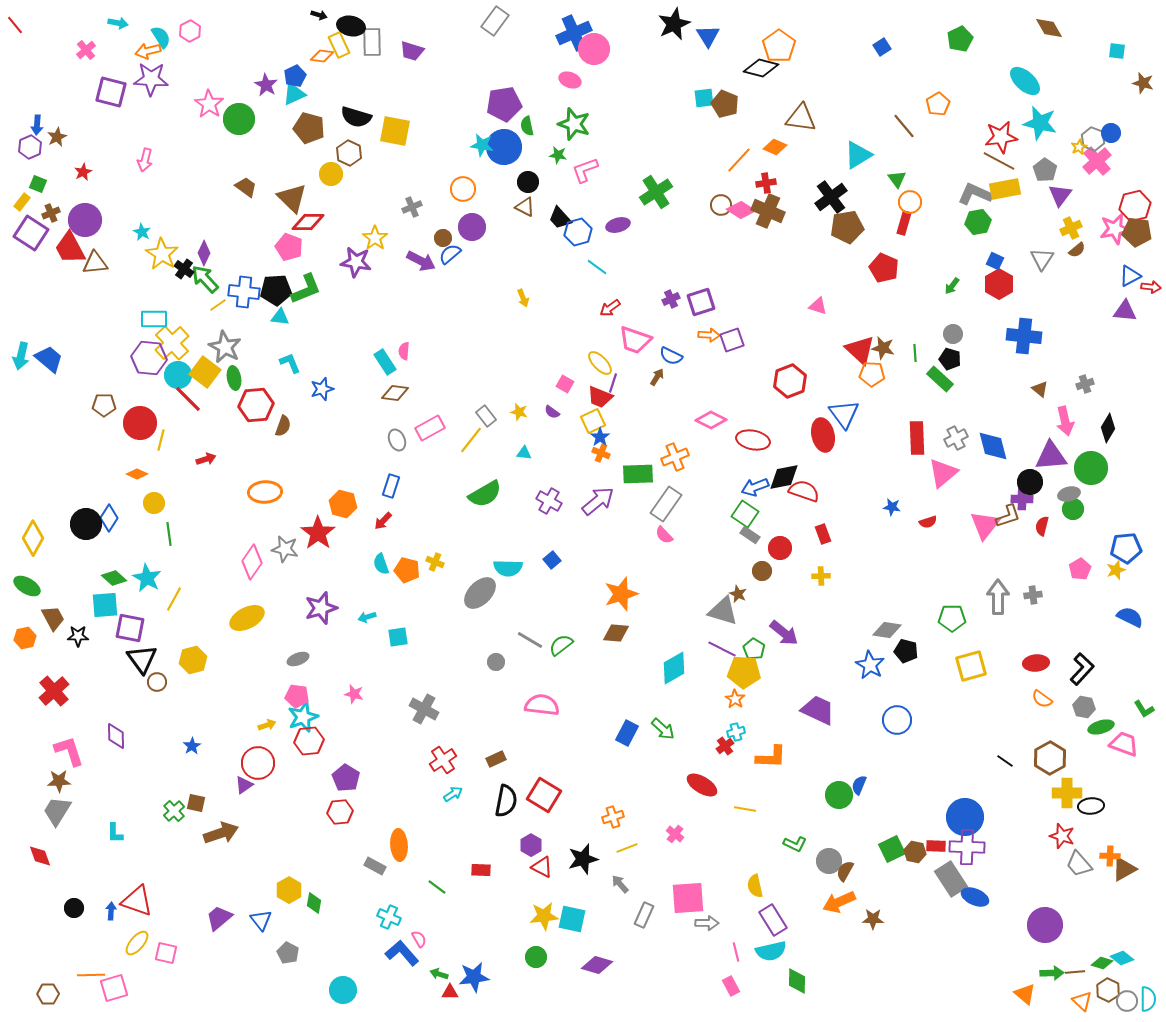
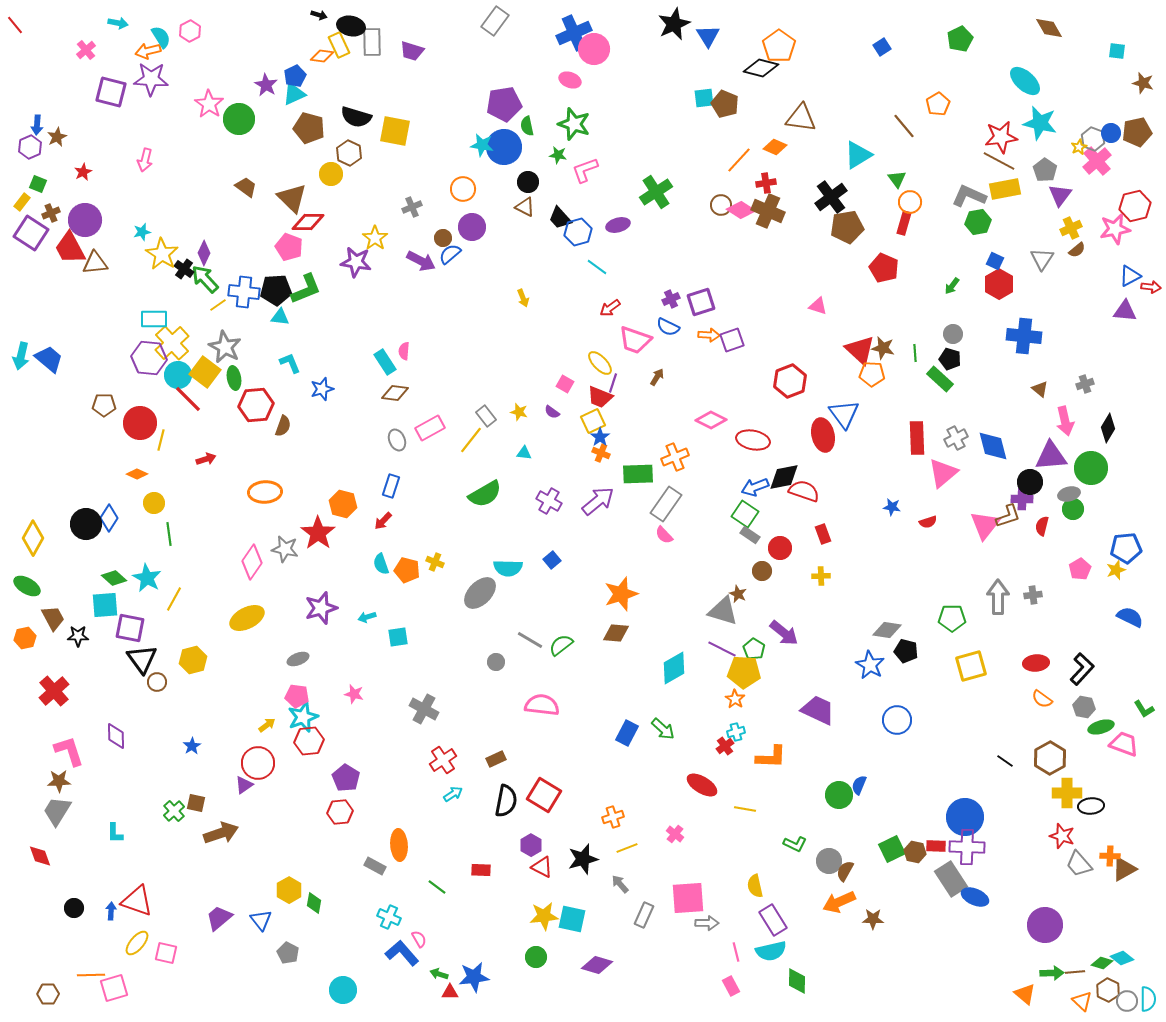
gray L-shape at (975, 194): moved 6 px left, 2 px down
cyan star at (142, 232): rotated 30 degrees clockwise
brown pentagon at (1137, 232): moved 100 px up; rotated 20 degrees counterclockwise
blue semicircle at (671, 356): moved 3 px left, 29 px up
yellow arrow at (267, 725): rotated 18 degrees counterclockwise
